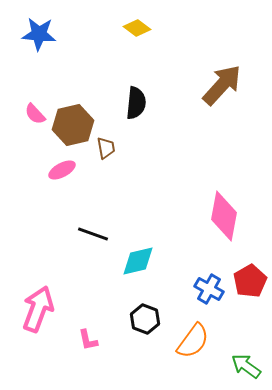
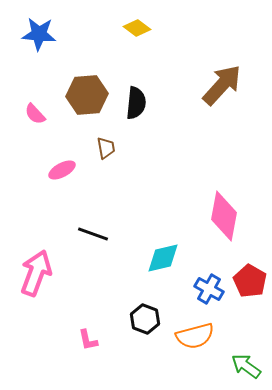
brown hexagon: moved 14 px right, 30 px up; rotated 9 degrees clockwise
cyan diamond: moved 25 px right, 3 px up
red pentagon: rotated 12 degrees counterclockwise
pink arrow: moved 2 px left, 36 px up
orange semicircle: moved 2 px right, 5 px up; rotated 39 degrees clockwise
